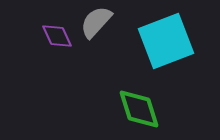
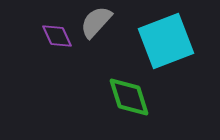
green diamond: moved 10 px left, 12 px up
